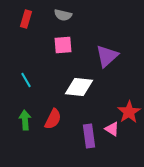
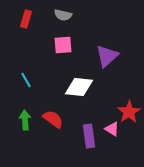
red semicircle: rotated 80 degrees counterclockwise
